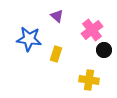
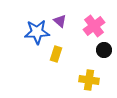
purple triangle: moved 3 px right, 5 px down
pink cross: moved 2 px right, 4 px up
blue star: moved 8 px right, 7 px up; rotated 10 degrees counterclockwise
